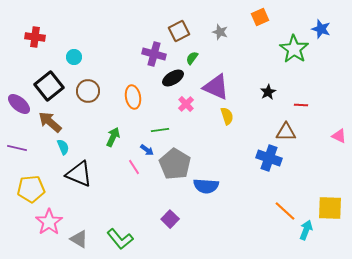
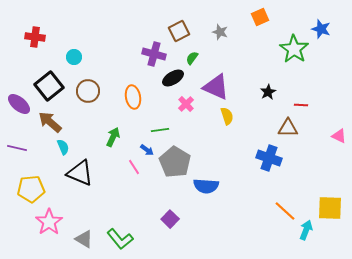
brown triangle: moved 2 px right, 4 px up
gray pentagon: moved 2 px up
black triangle: moved 1 px right, 1 px up
gray triangle: moved 5 px right
